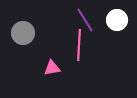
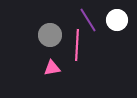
purple line: moved 3 px right
gray circle: moved 27 px right, 2 px down
pink line: moved 2 px left
